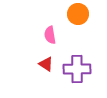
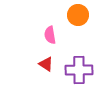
orange circle: moved 1 px down
purple cross: moved 2 px right, 1 px down
